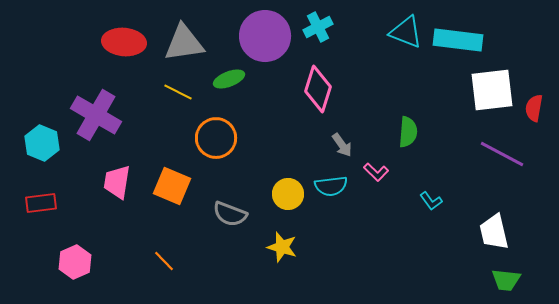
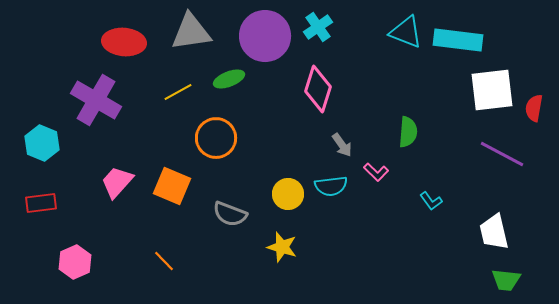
cyan cross: rotated 8 degrees counterclockwise
gray triangle: moved 7 px right, 11 px up
yellow line: rotated 56 degrees counterclockwise
purple cross: moved 15 px up
pink trapezoid: rotated 33 degrees clockwise
